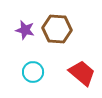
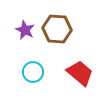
purple star: rotated 12 degrees clockwise
red trapezoid: moved 2 px left
